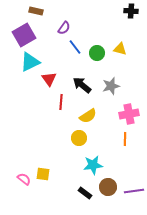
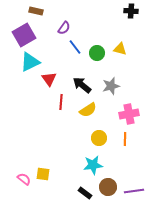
yellow semicircle: moved 6 px up
yellow circle: moved 20 px right
